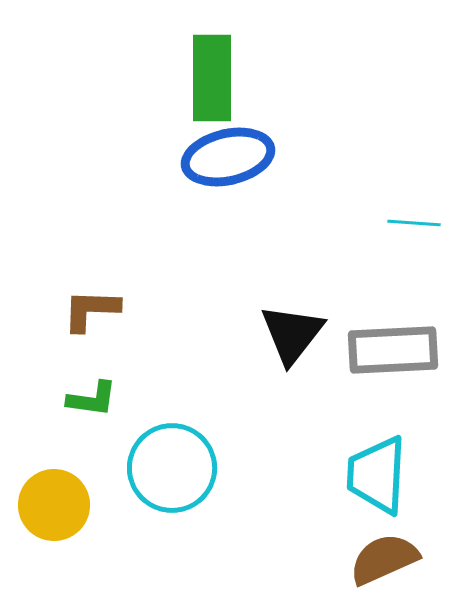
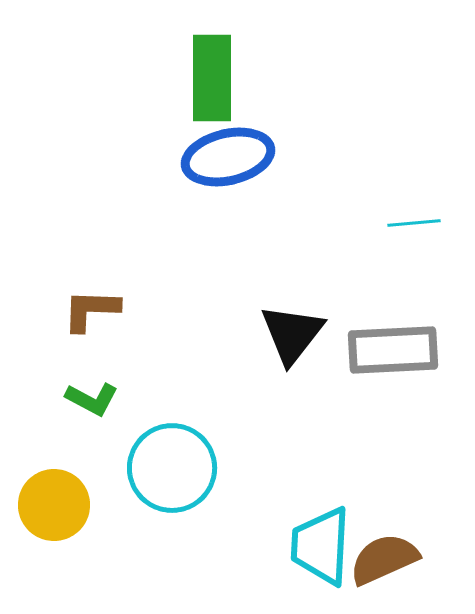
cyan line: rotated 9 degrees counterclockwise
green L-shape: rotated 20 degrees clockwise
cyan trapezoid: moved 56 px left, 71 px down
